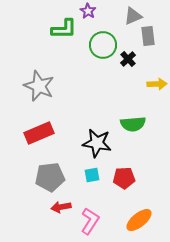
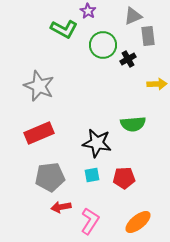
green L-shape: rotated 28 degrees clockwise
black cross: rotated 14 degrees clockwise
orange ellipse: moved 1 px left, 2 px down
